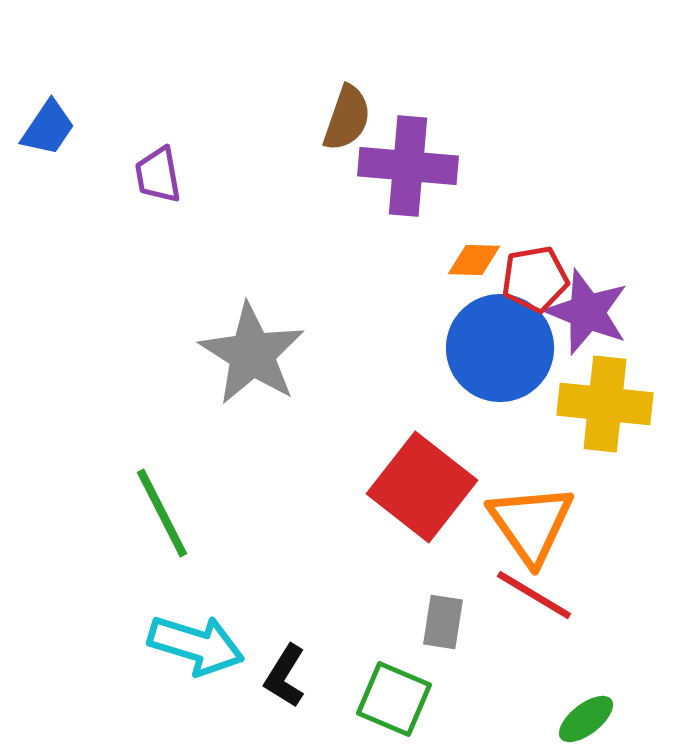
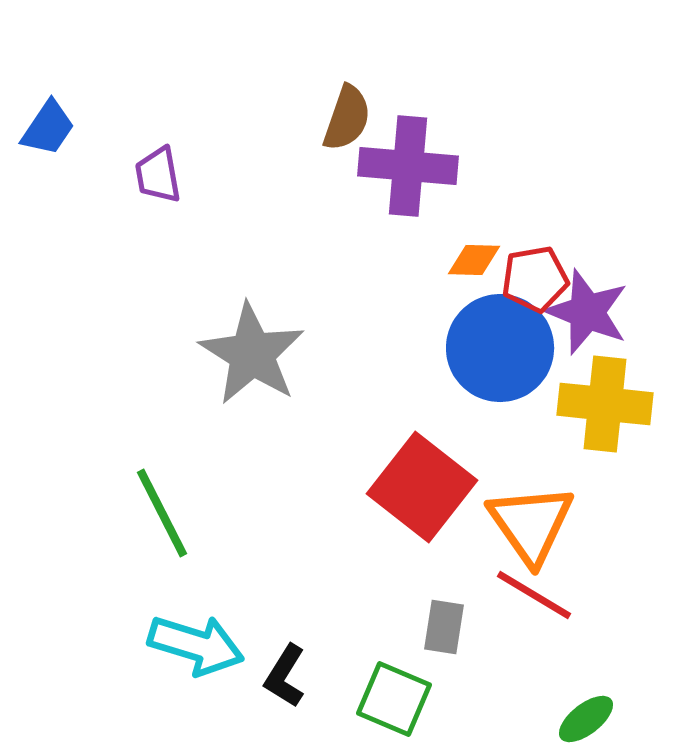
gray rectangle: moved 1 px right, 5 px down
